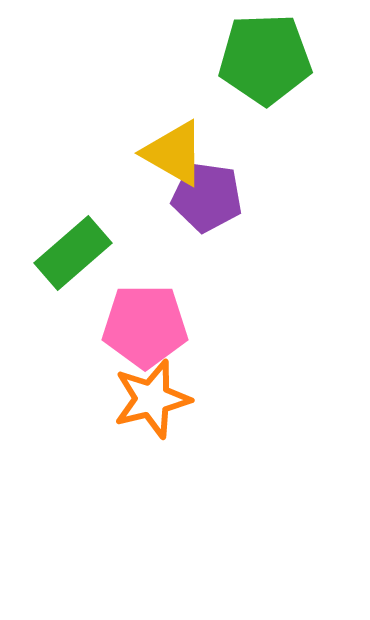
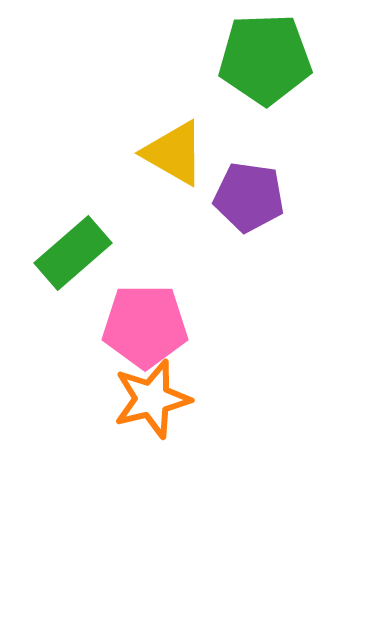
purple pentagon: moved 42 px right
